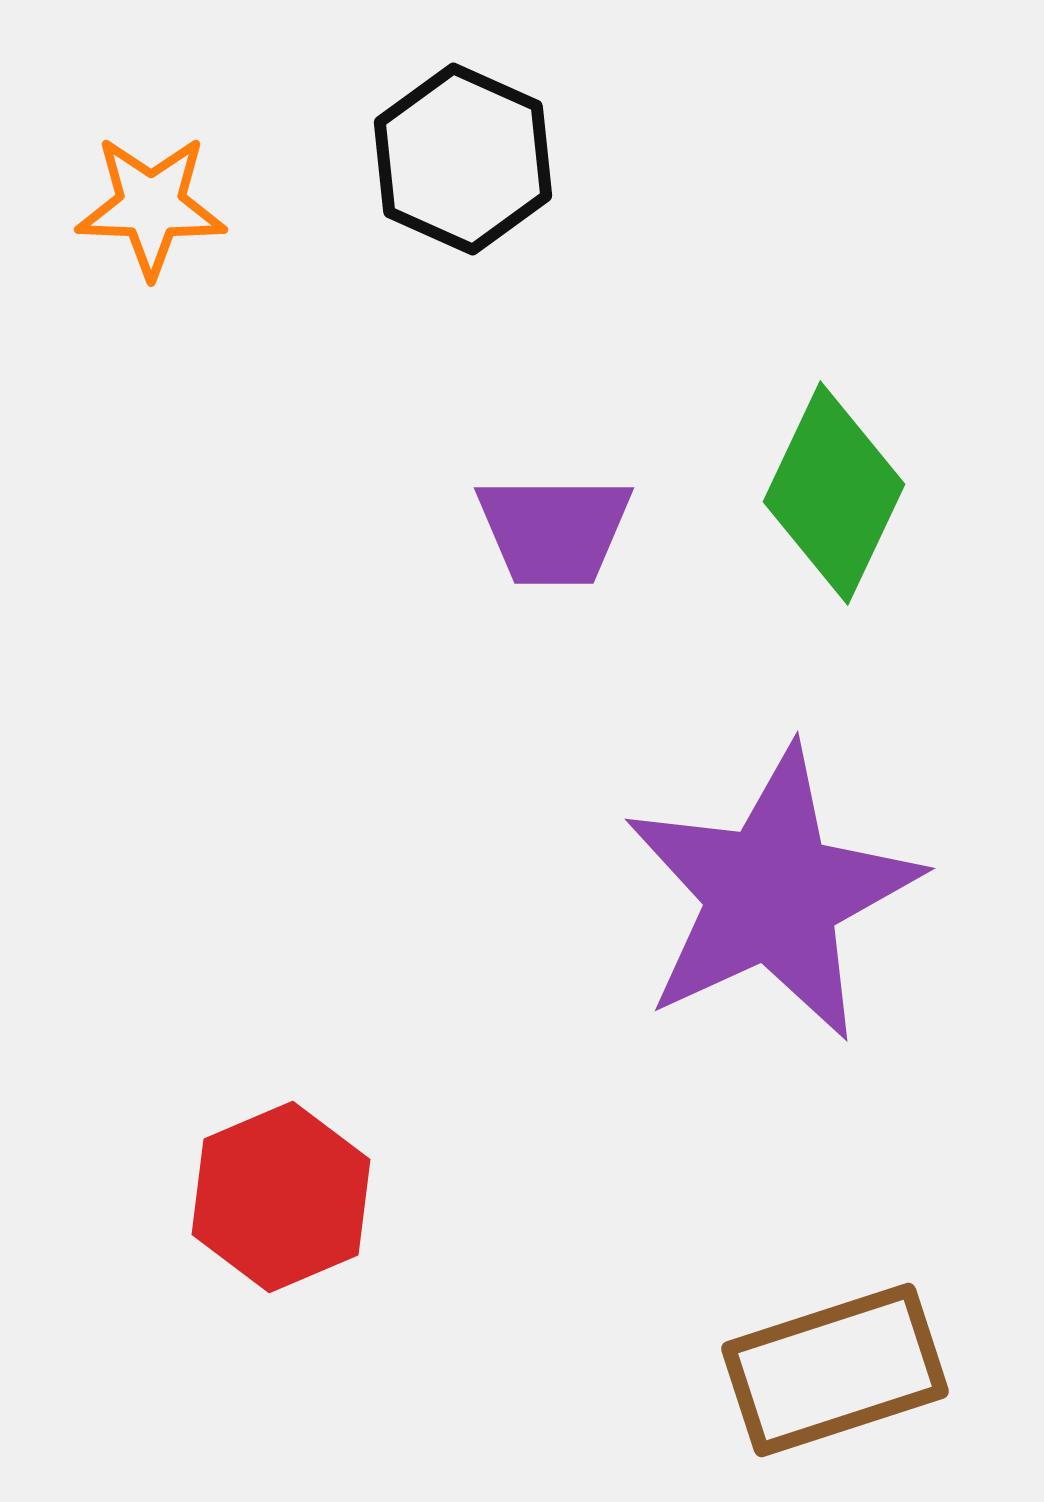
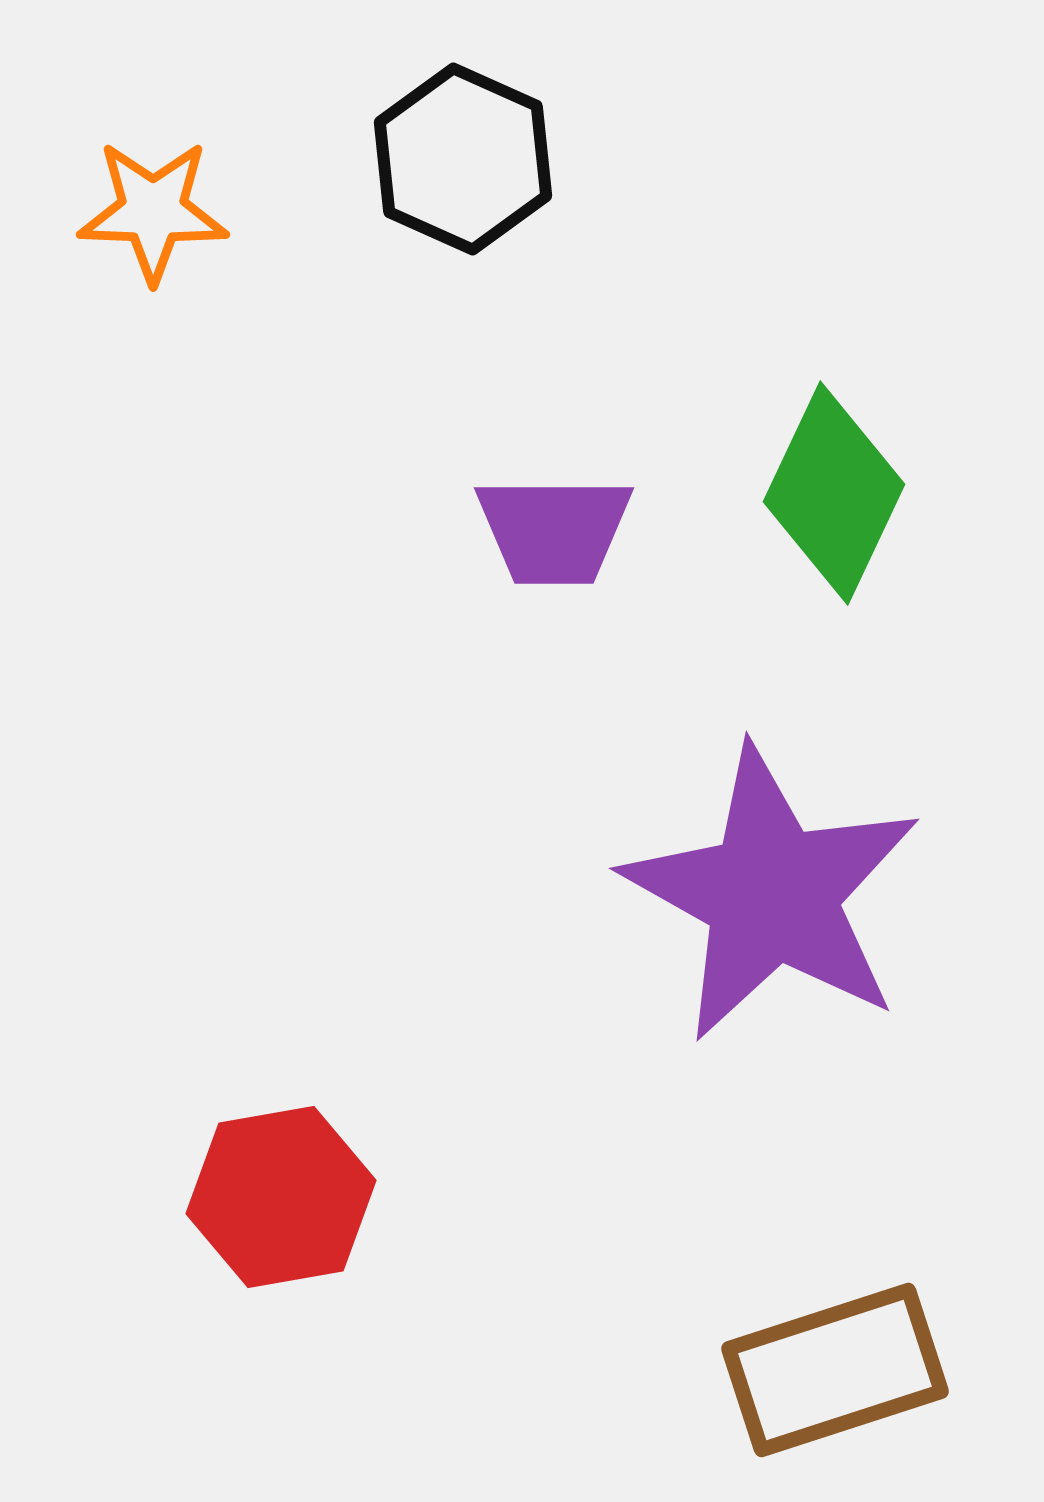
orange star: moved 2 px right, 5 px down
purple star: rotated 18 degrees counterclockwise
red hexagon: rotated 13 degrees clockwise
